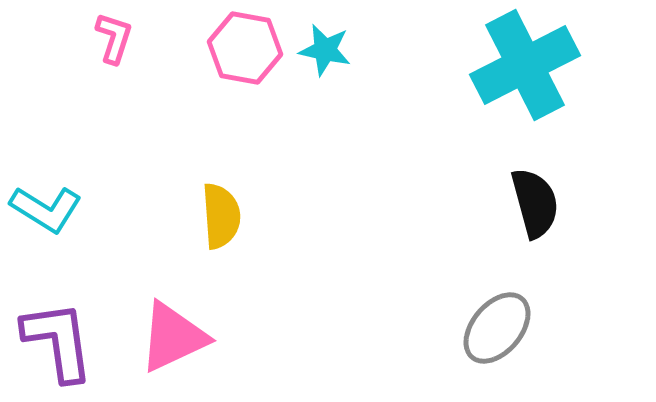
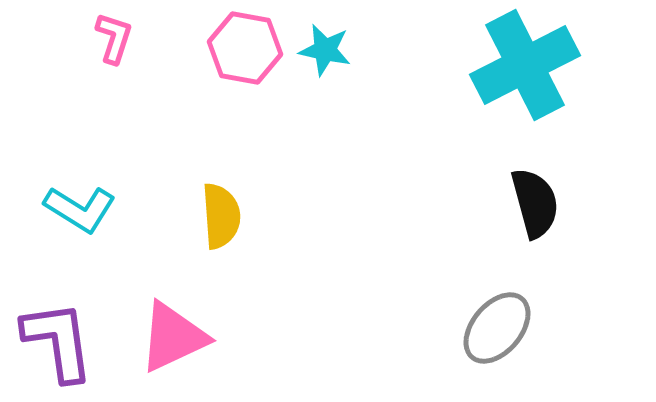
cyan L-shape: moved 34 px right
